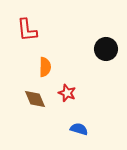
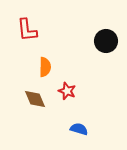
black circle: moved 8 px up
red star: moved 2 px up
